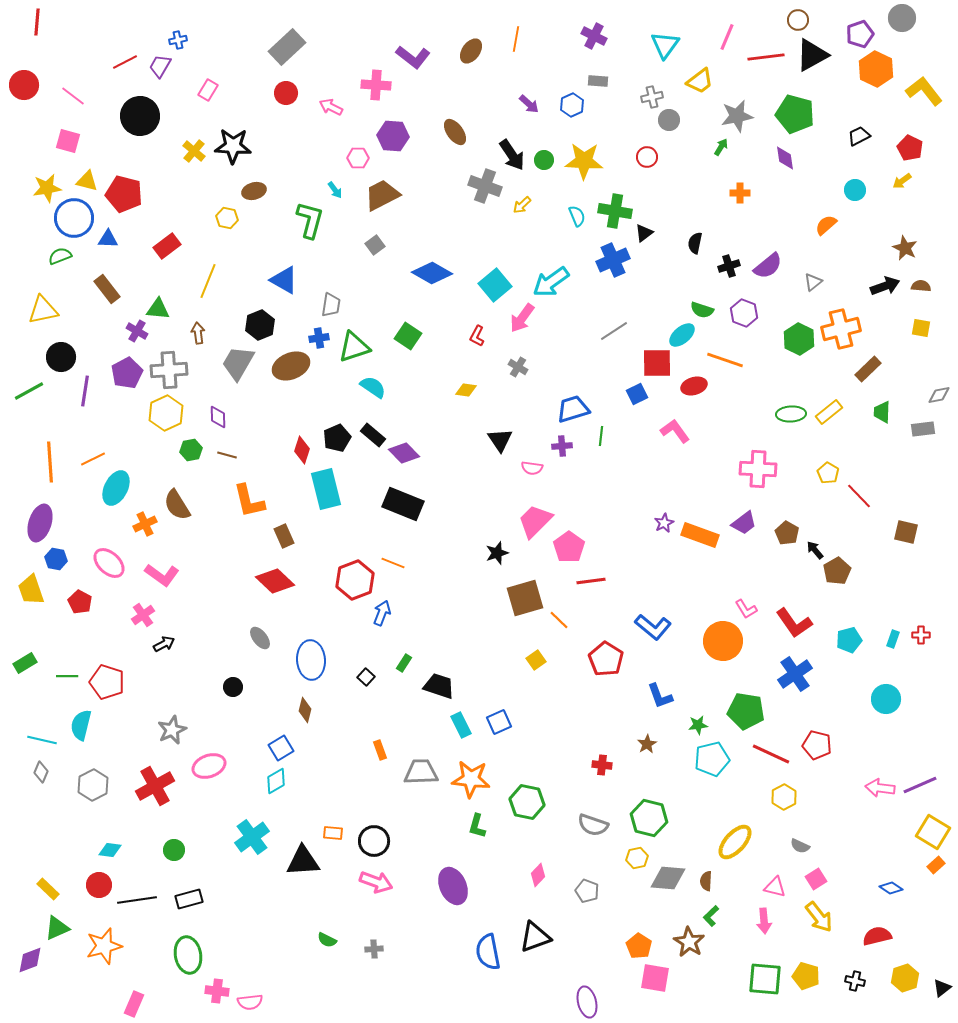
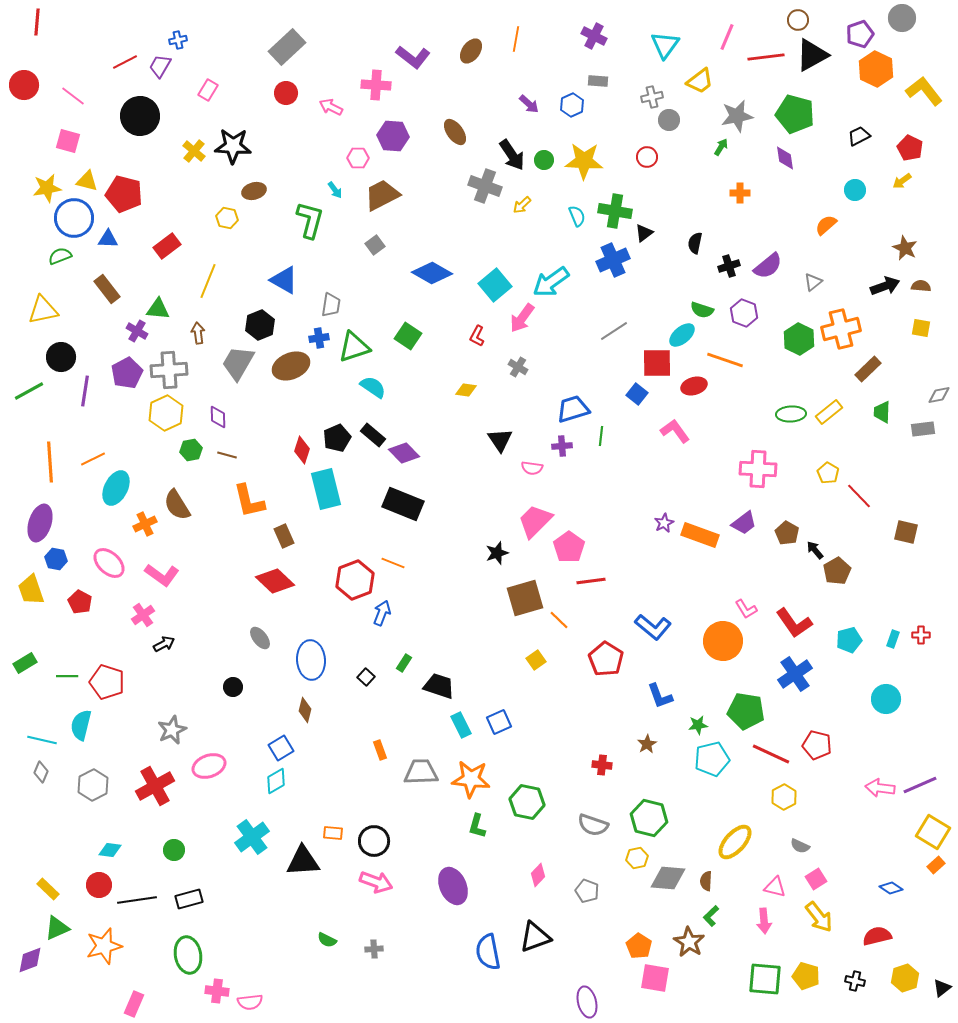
blue square at (637, 394): rotated 25 degrees counterclockwise
